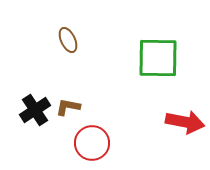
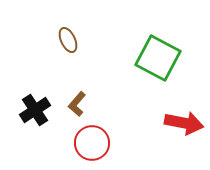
green square: rotated 27 degrees clockwise
brown L-shape: moved 9 px right, 3 px up; rotated 60 degrees counterclockwise
red arrow: moved 1 px left, 1 px down
